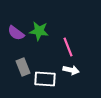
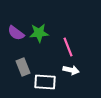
green star: moved 2 px down; rotated 12 degrees counterclockwise
white rectangle: moved 3 px down
